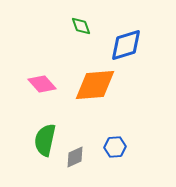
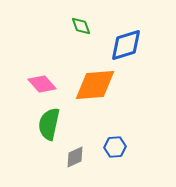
green semicircle: moved 4 px right, 16 px up
